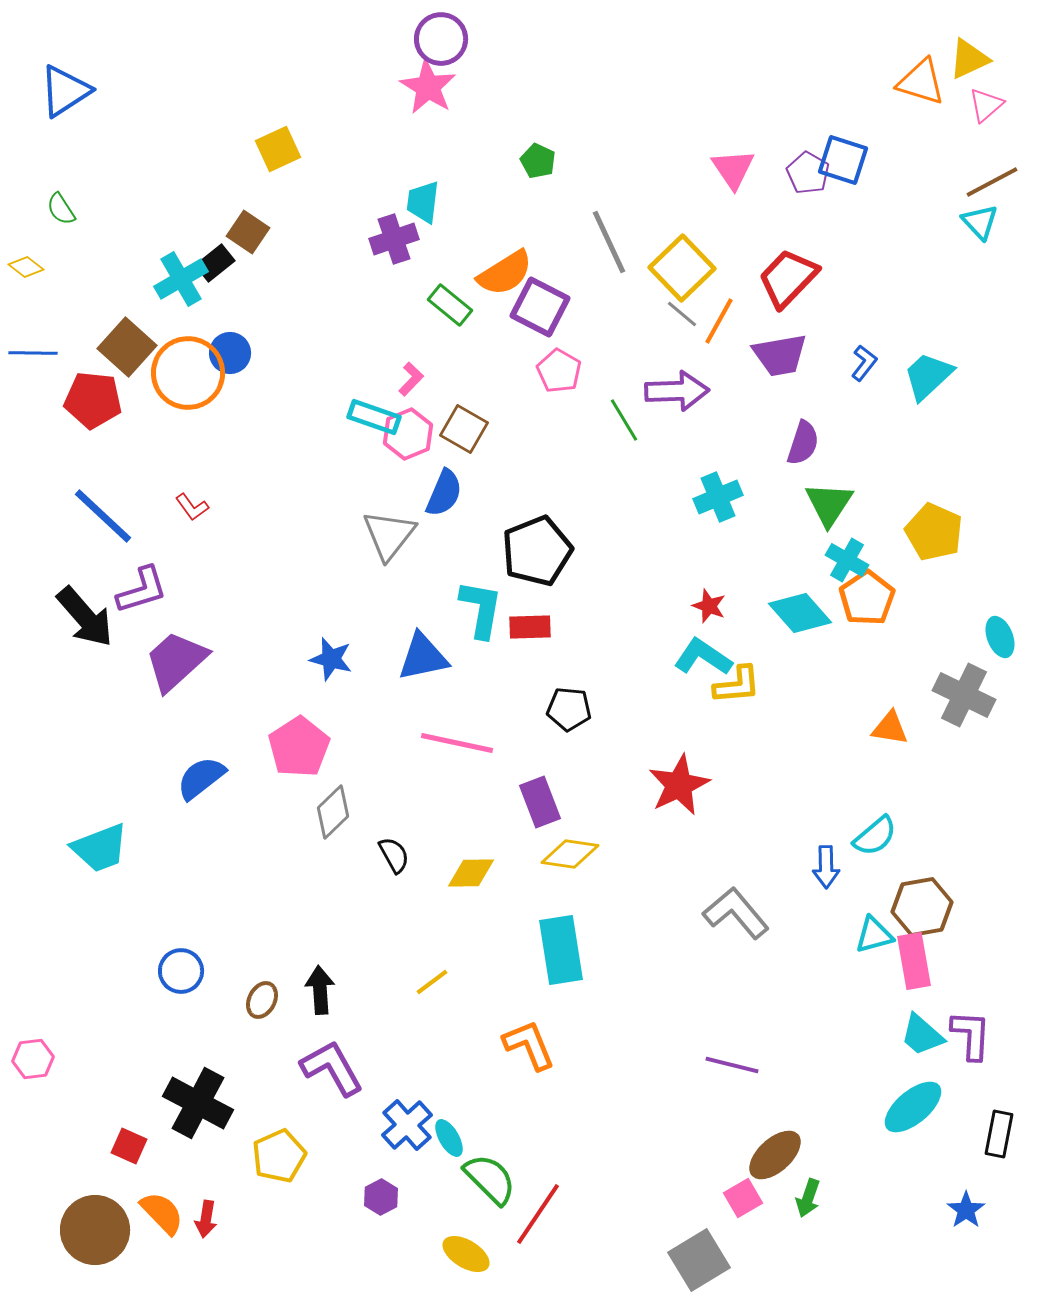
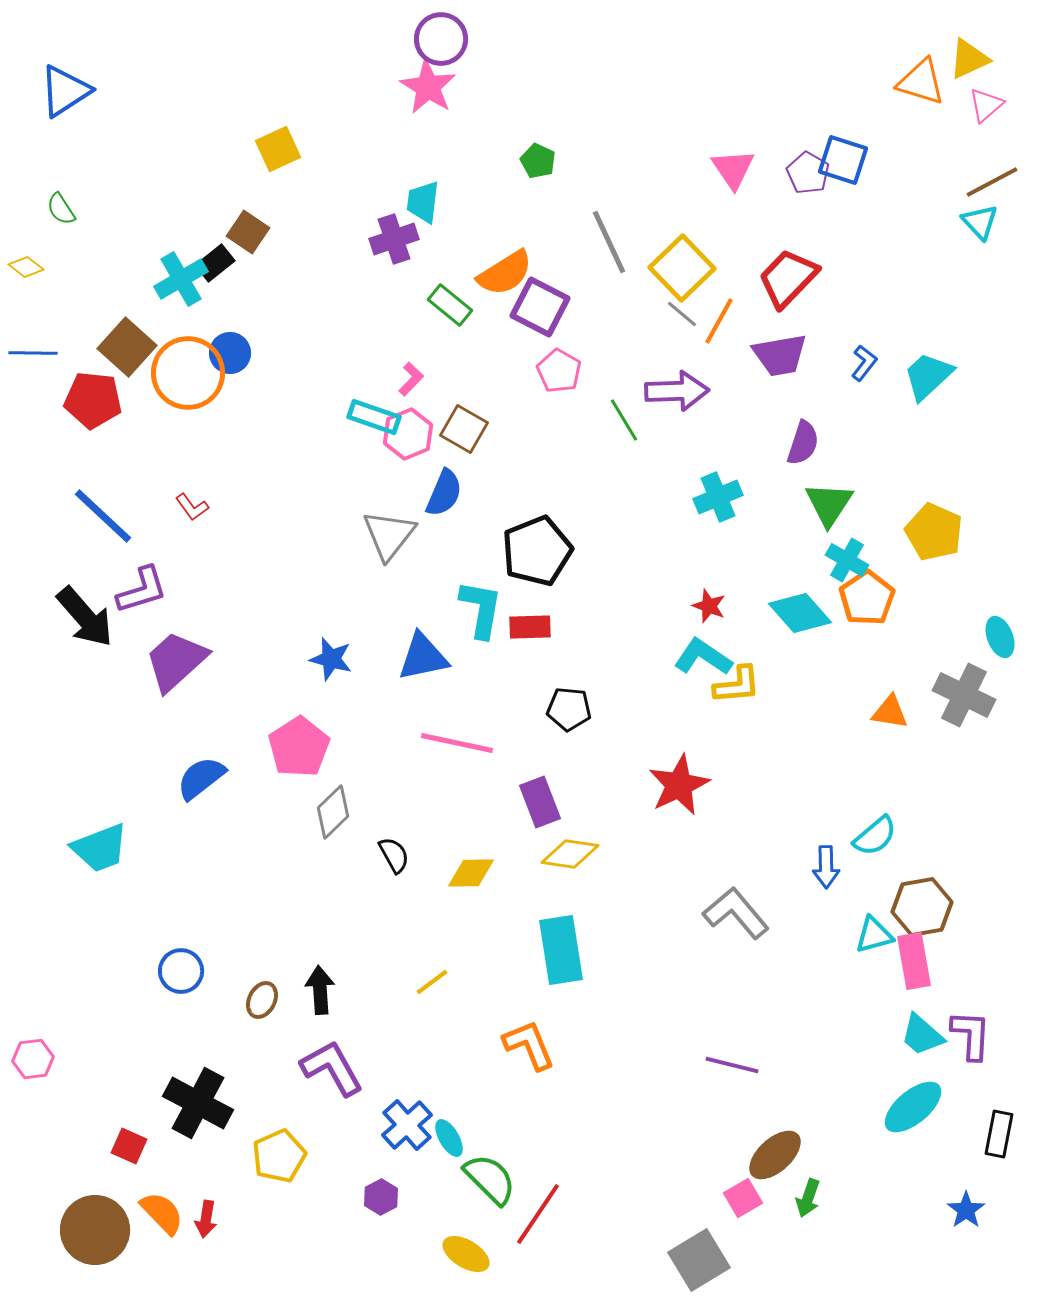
orange triangle at (890, 728): moved 16 px up
